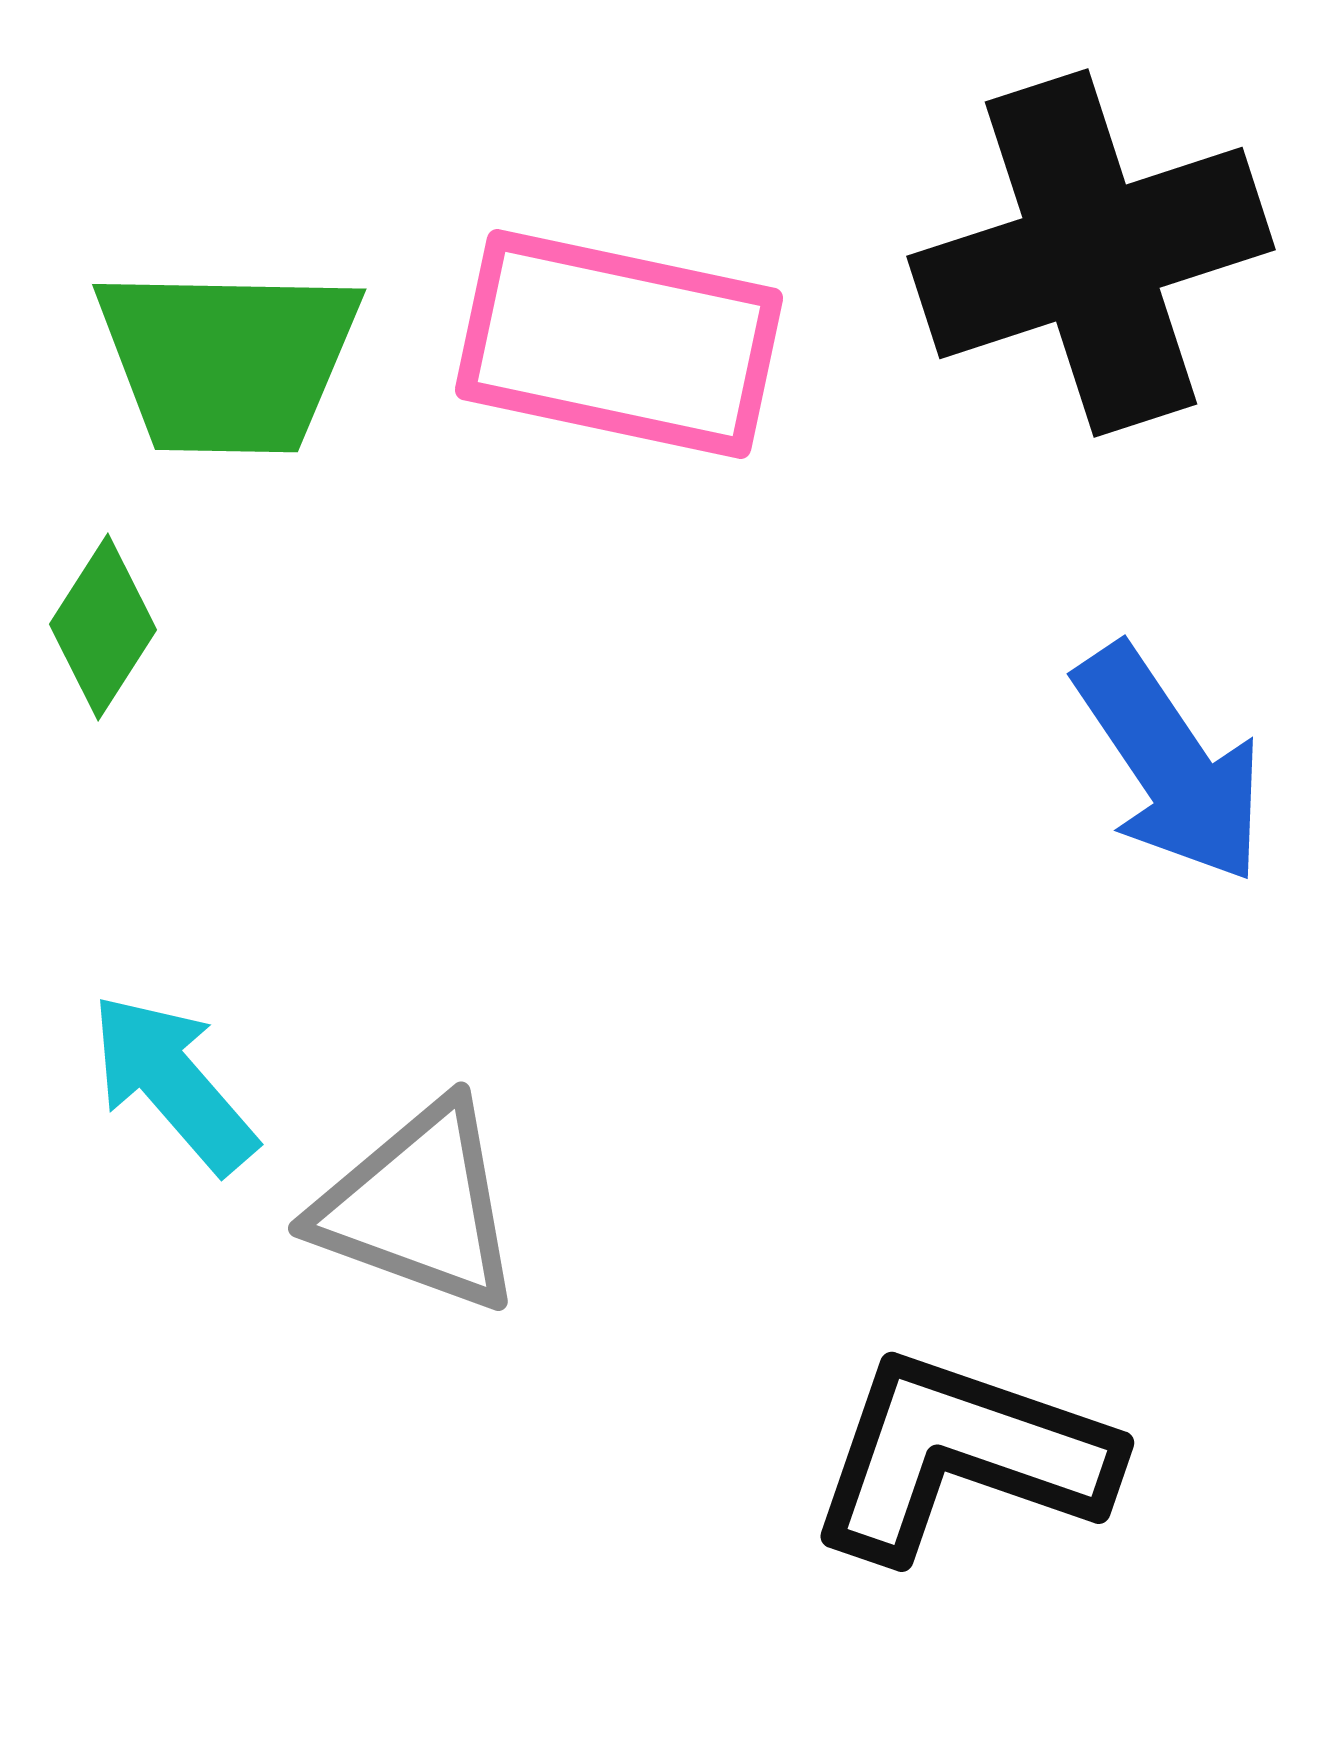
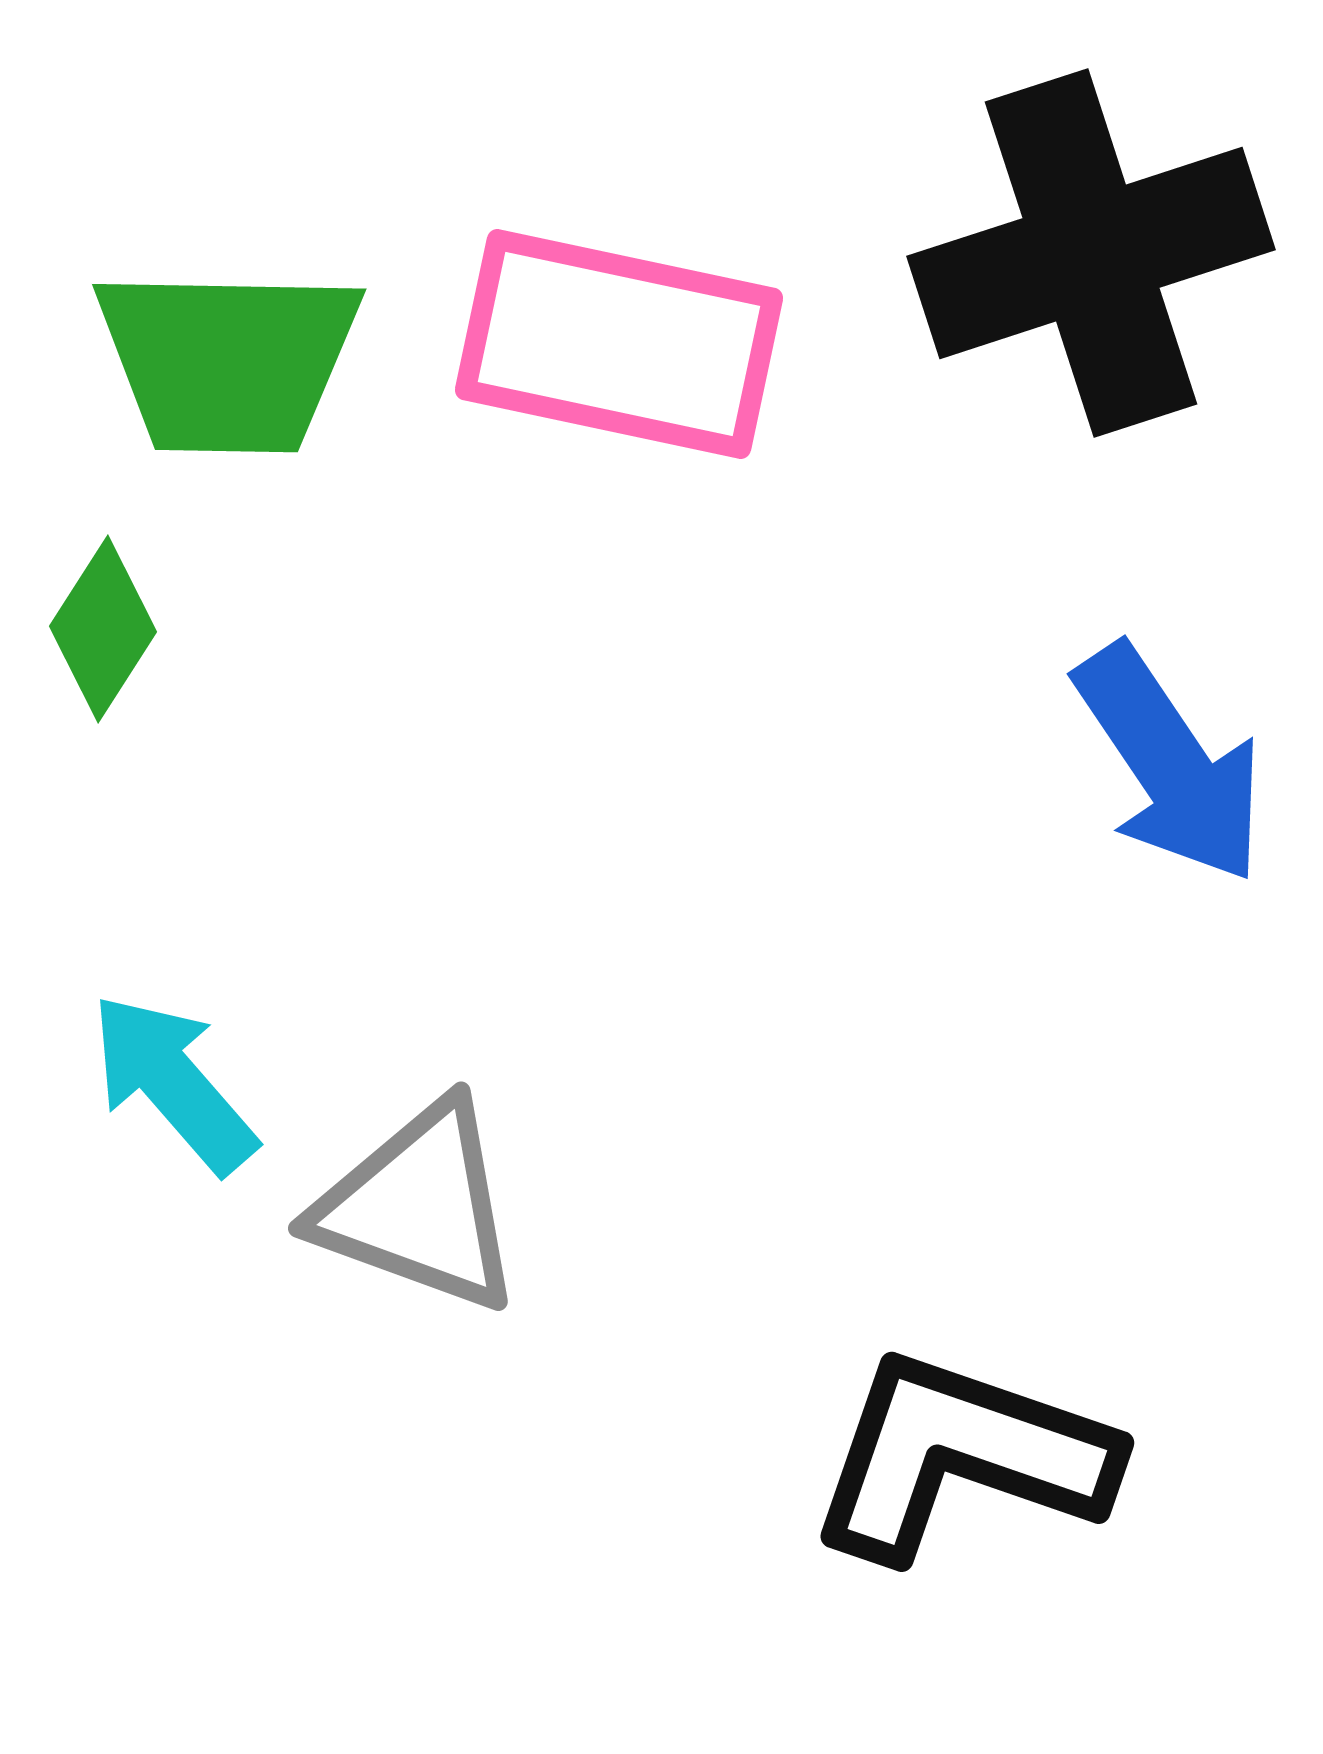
green diamond: moved 2 px down
